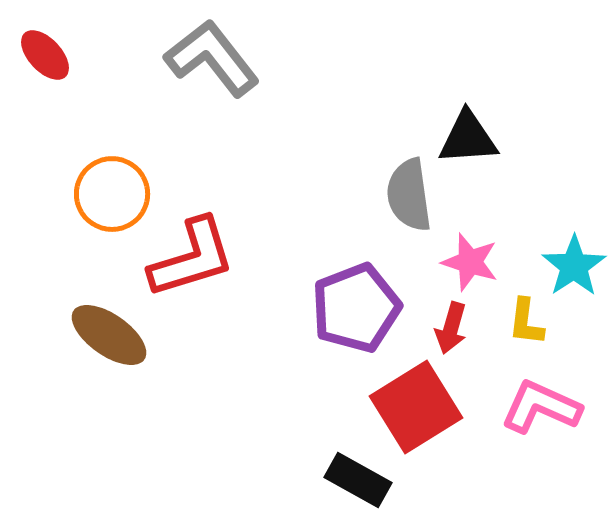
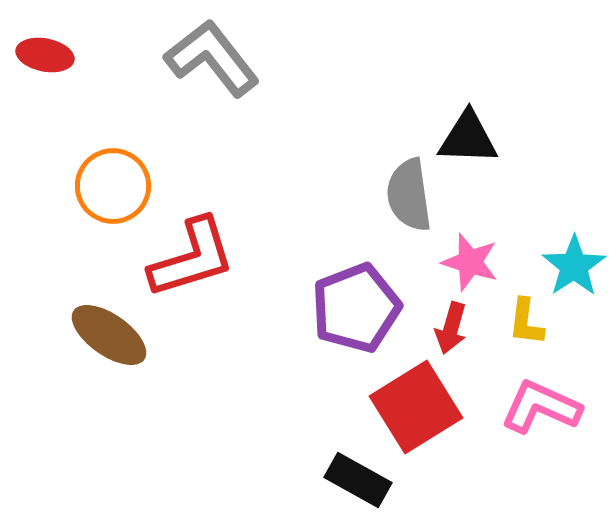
red ellipse: rotated 36 degrees counterclockwise
black triangle: rotated 6 degrees clockwise
orange circle: moved 1 px right, 8 px up
